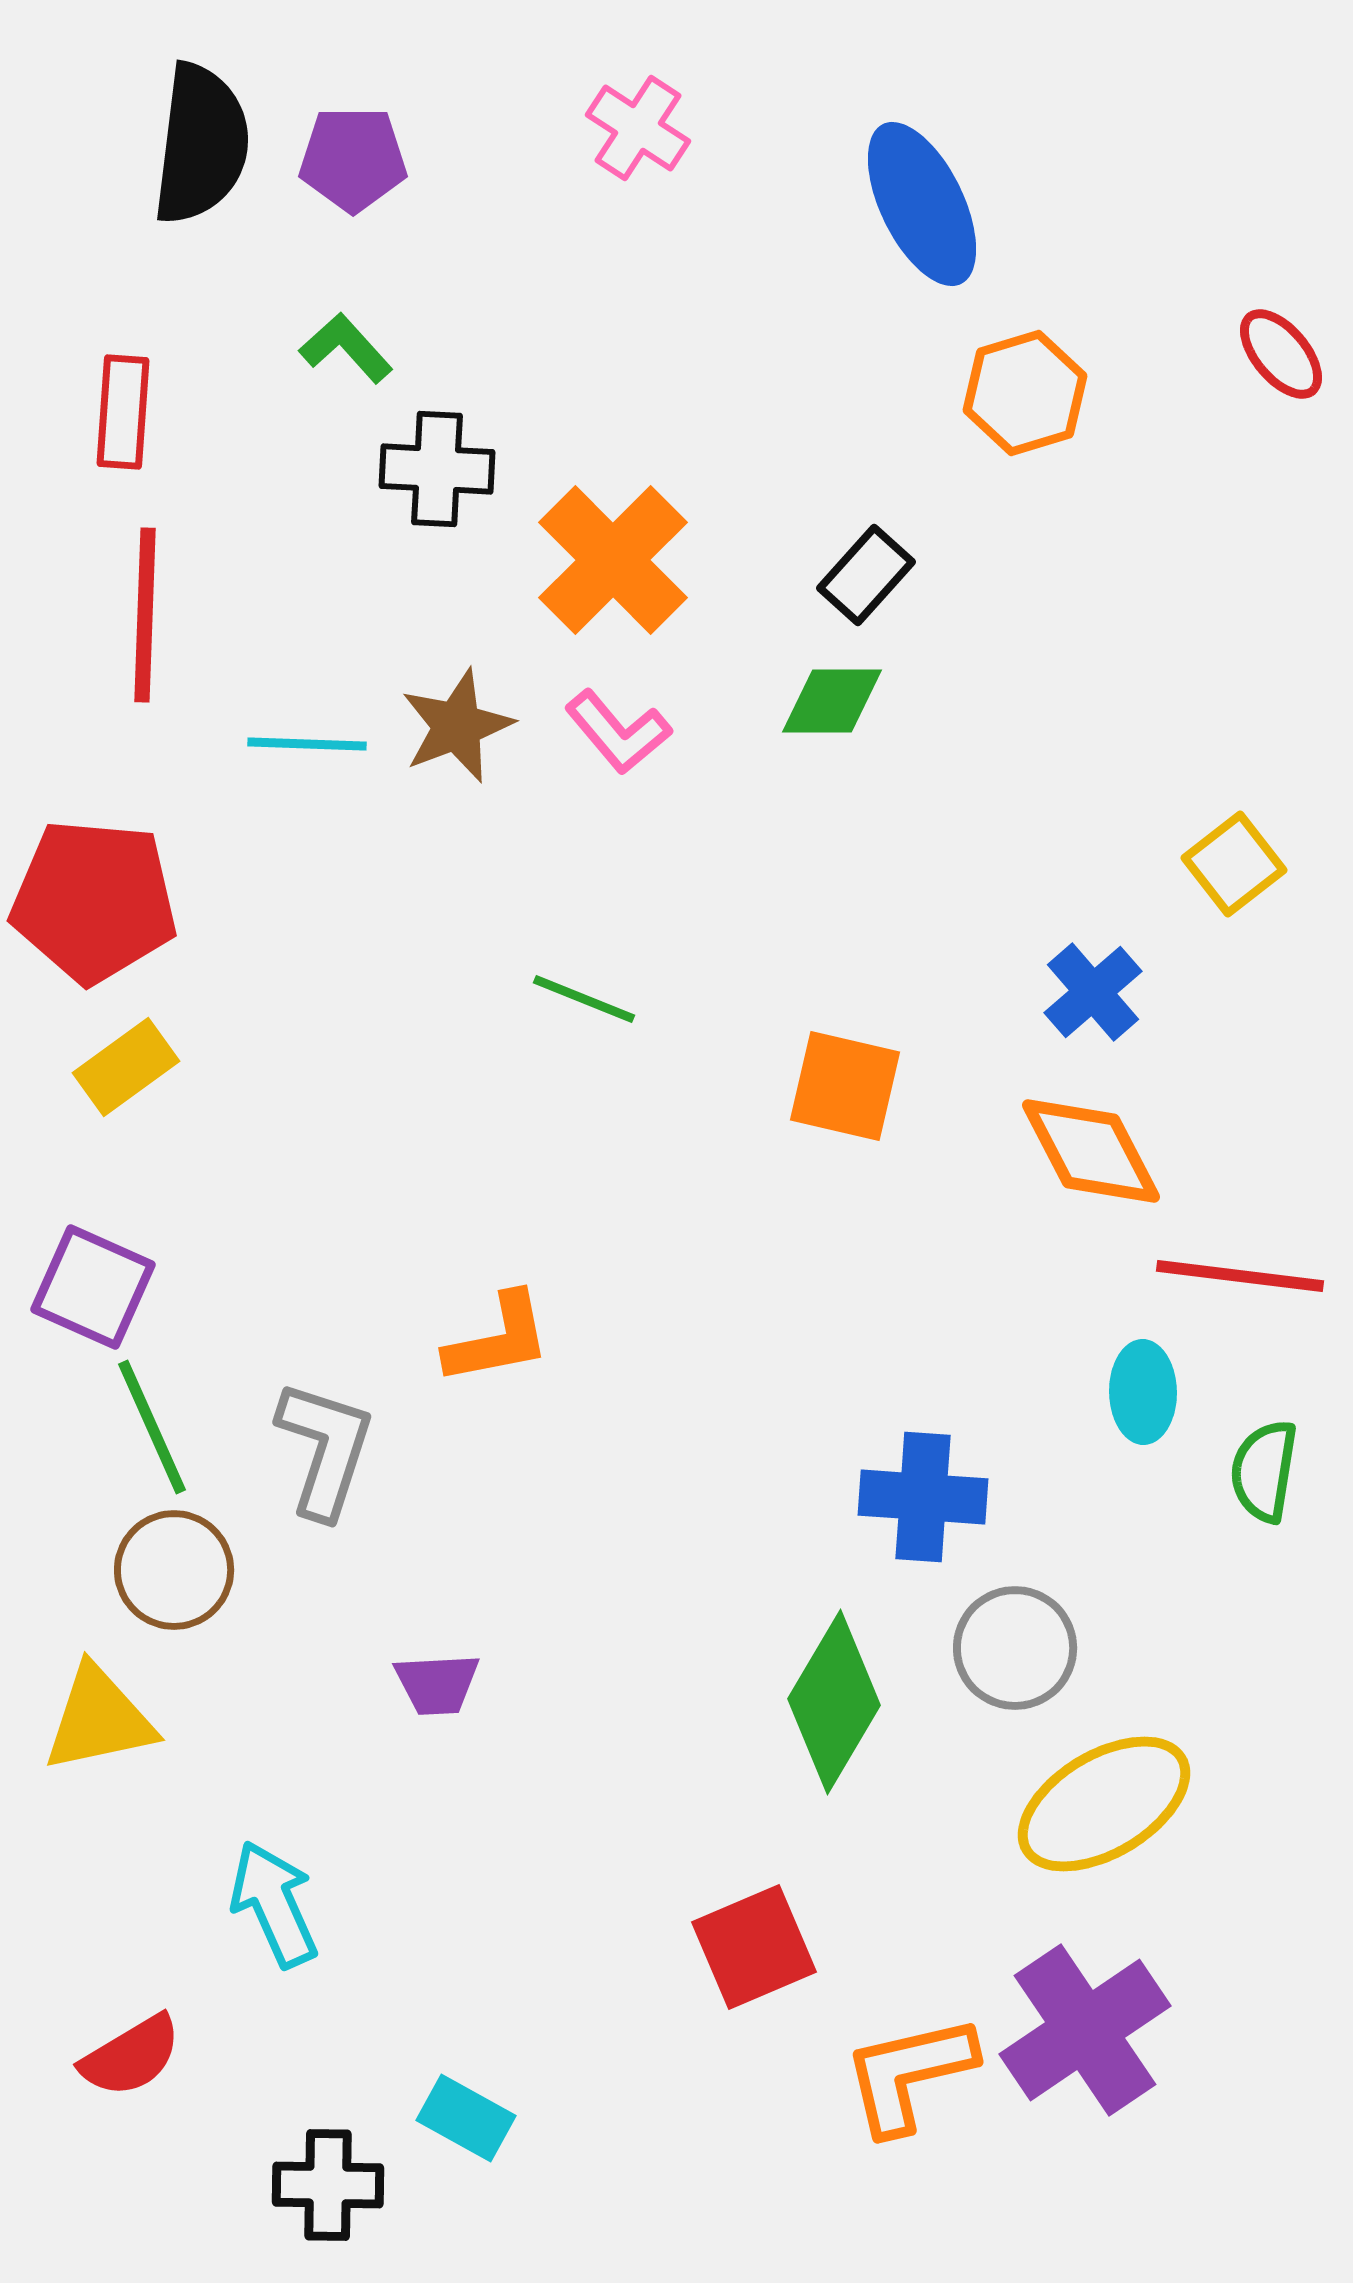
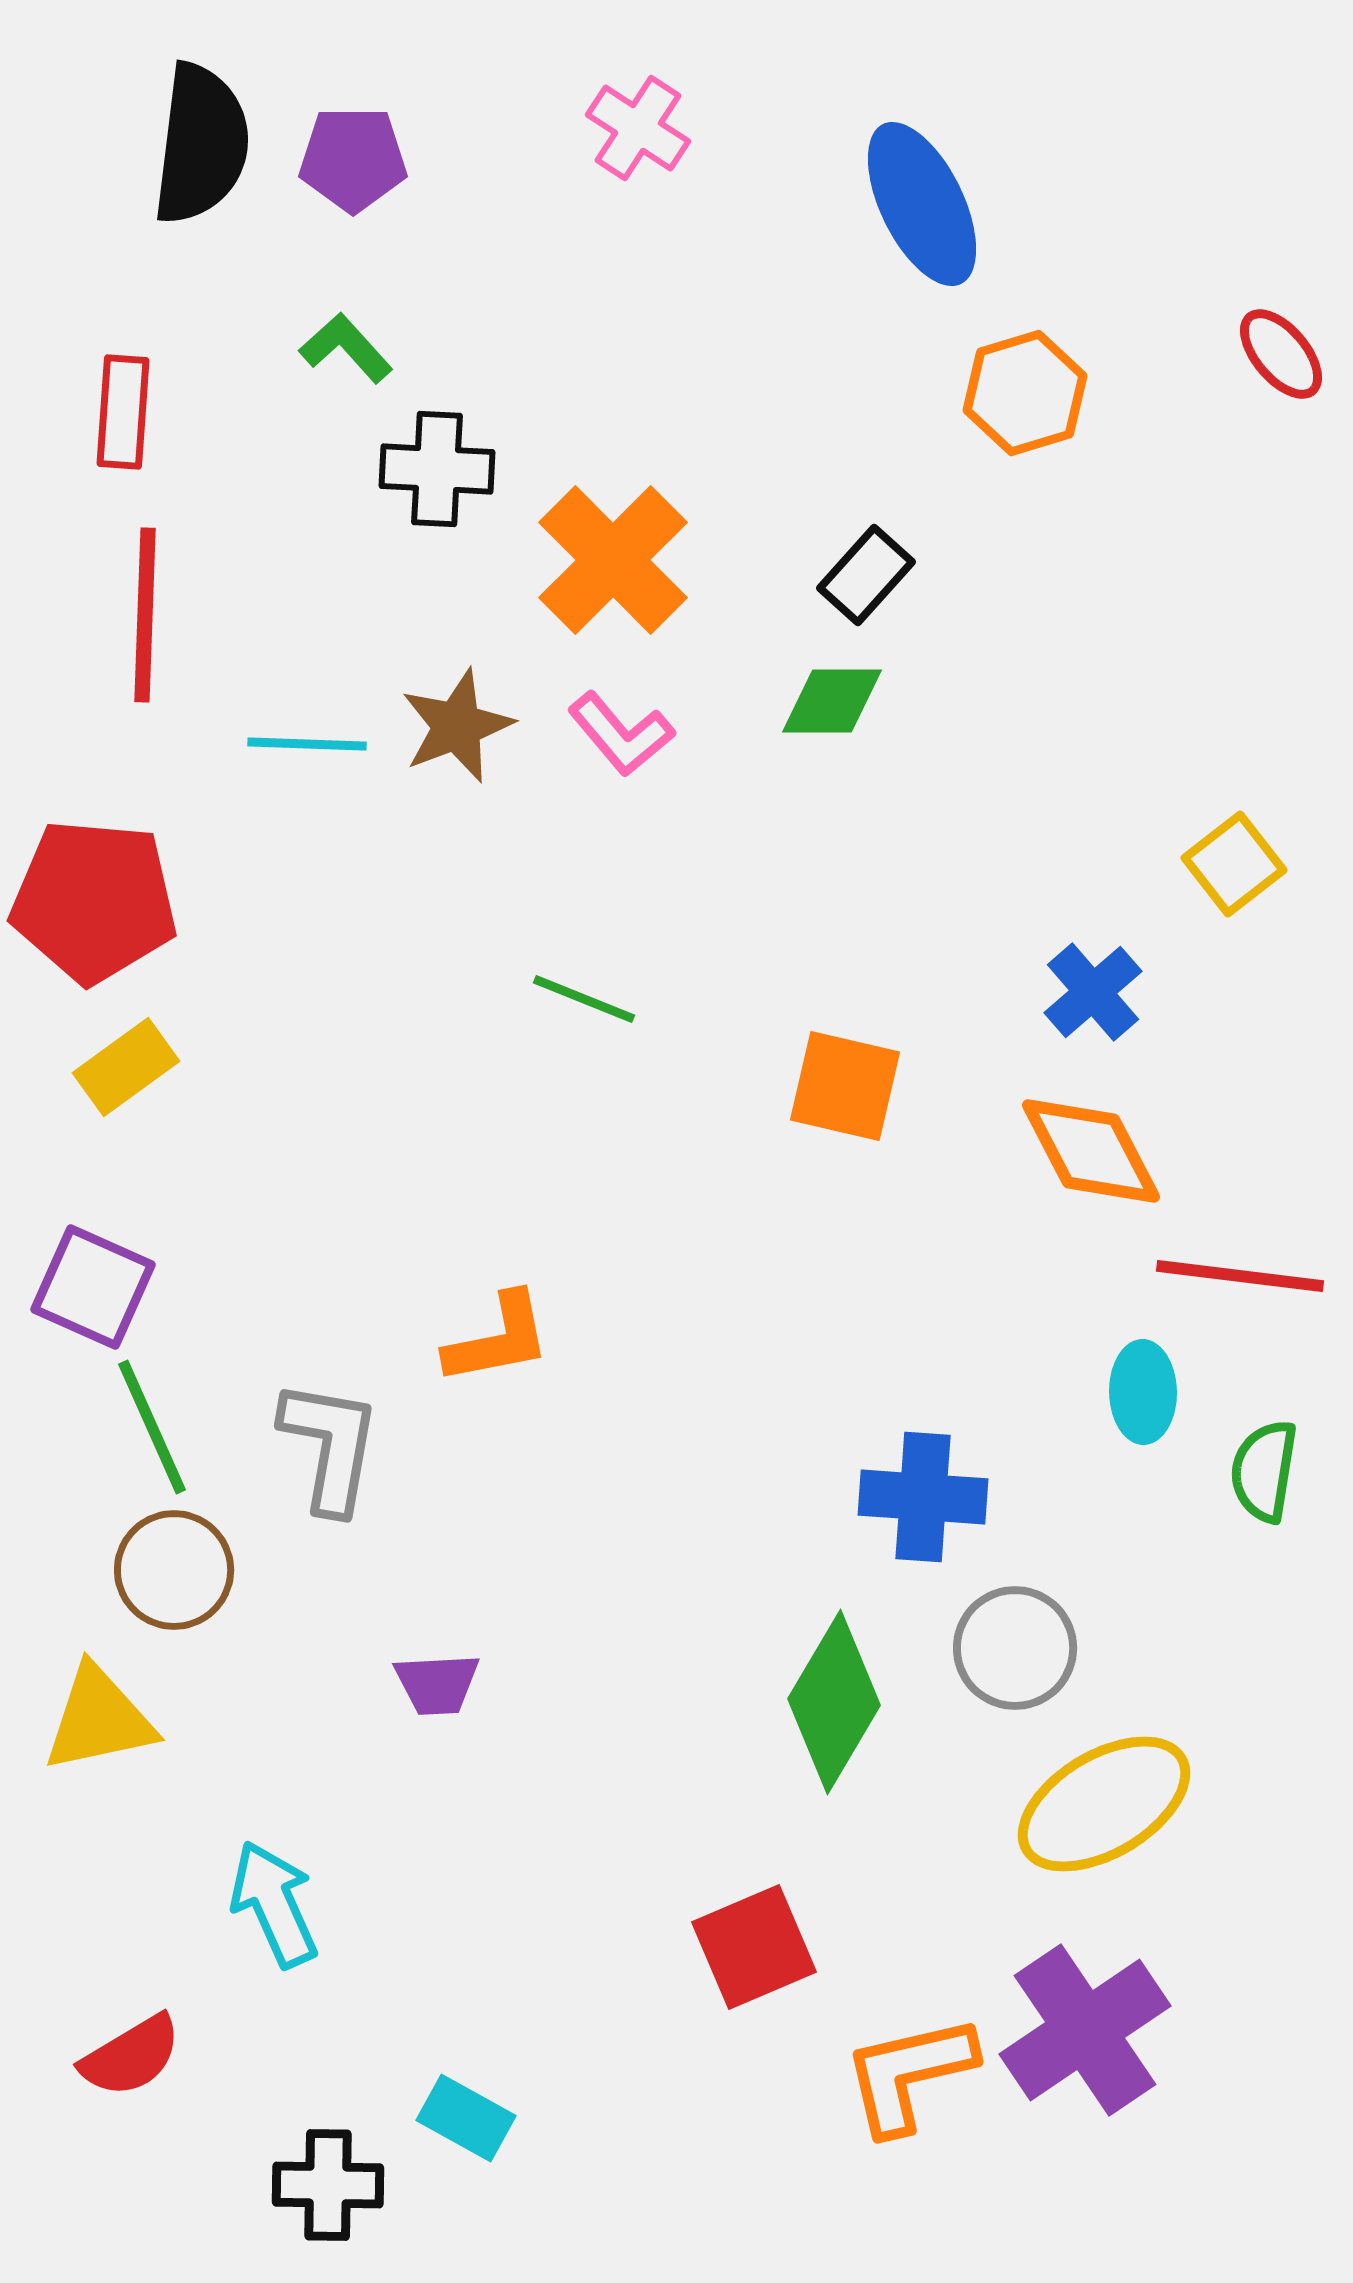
pink L-shape at (618, 732): moved 3 px right, 2 px down
gray L-shape at (325, 1449): moved 5 px right, 3 px up; rotated 8 degrees counterclockwise
